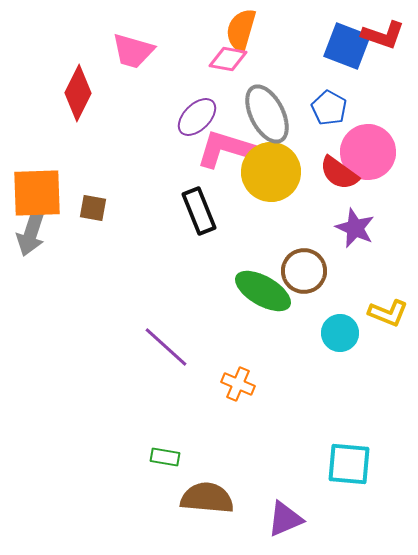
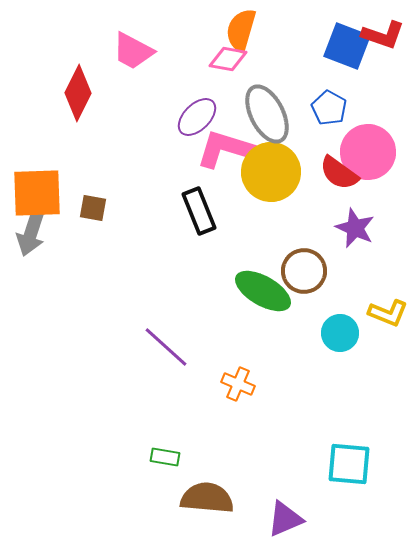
pink trapezoid: rotated 12 degrees clockwise
